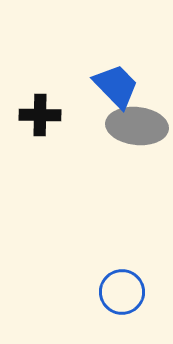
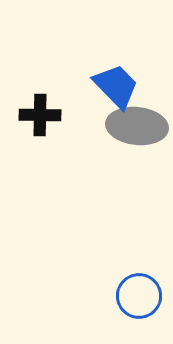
blue circle: moved 17 px right, 4 px down
